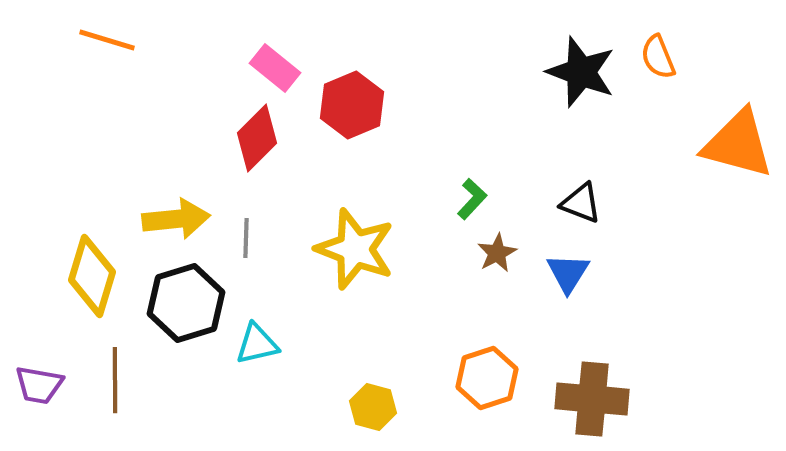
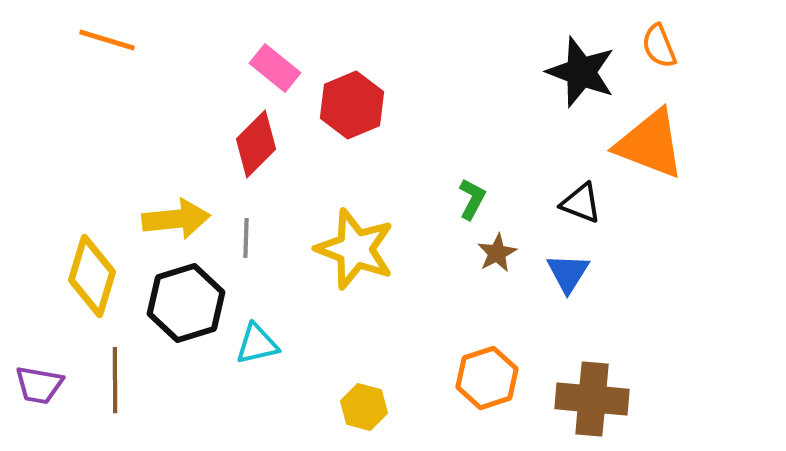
orange semicircle: moved 1 px right, 11 px up
red diamond: moved 1 px left, 6 px down
orange triangle: moved 88 px left; rotated 6 degrees clockwise
green L-shape: rotated 15 degrees counterclockwise
yellow hexagon: moved 9 px left
